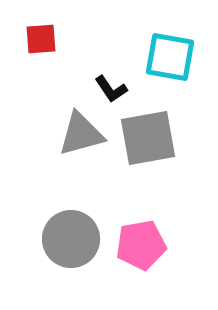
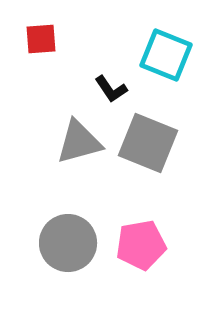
cyan square: moved 4 px left, 2 px up; rotated 12 degrees clockwise
gray triangle: moved 2 px left, 8 px down
gray square: moved 5 px down; rotated 32 degrees clockwise
gray circle: moved 3 px left, 4 px down
